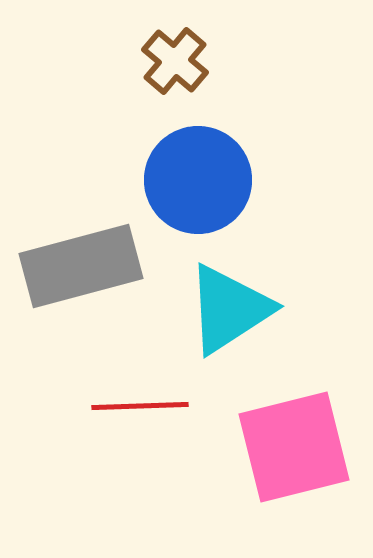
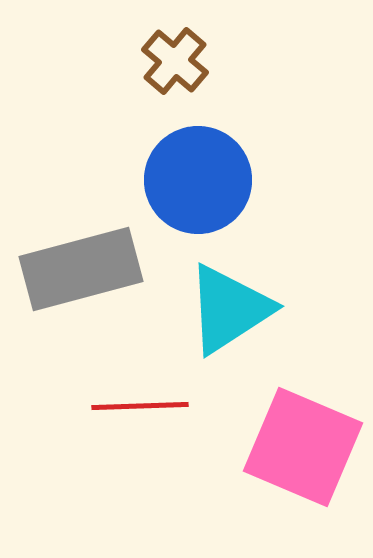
gray rectangle: moved 3 px down
pink square: moved 9 px right; rotated 37 degrees clockwise
